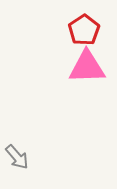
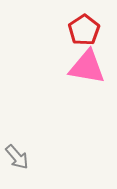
pink triangle: rotated 12 degrees clockwise
